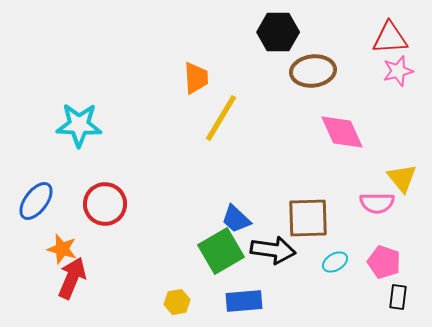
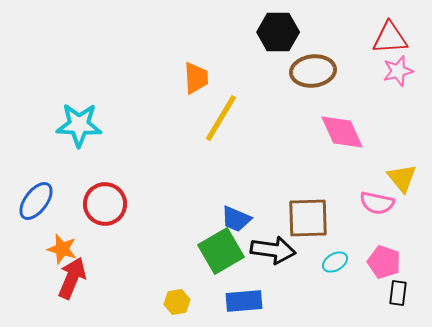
pink semicircle: rotated 12 degrees clockwise
blue trapezoid: rotated 20 degrees counterclockwise
black rectangle: moved 4 px up
